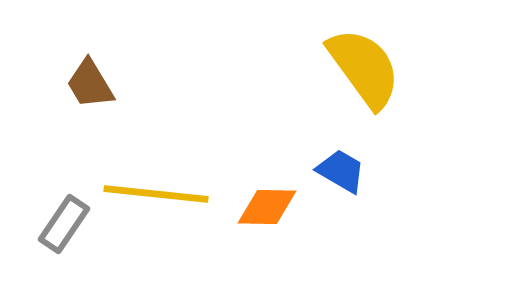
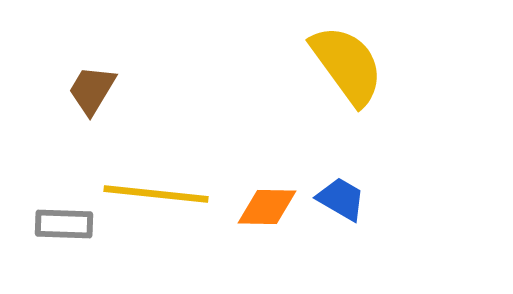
yellow semicircle: moved 17 px left, 3 px up
brown trapezoid: moved 2 px right, 6 px down; rotated 62 degrees clockwise
blue trapezoid: moved 28 px down
gray rectangle: rotated 58 degrees clockwise
